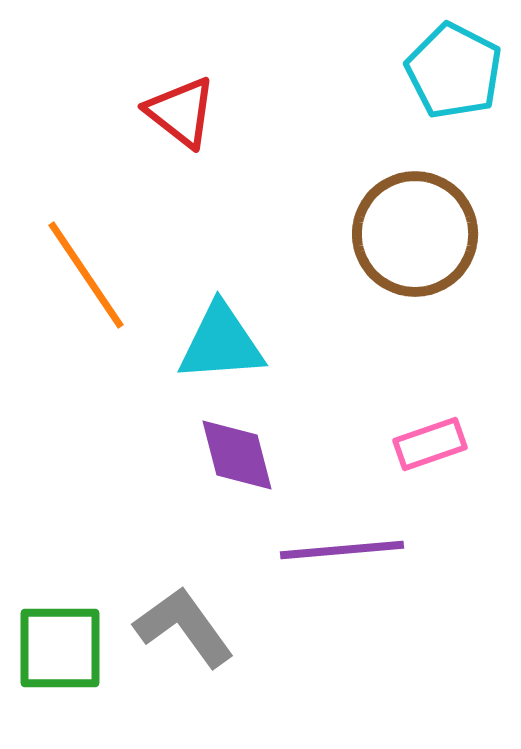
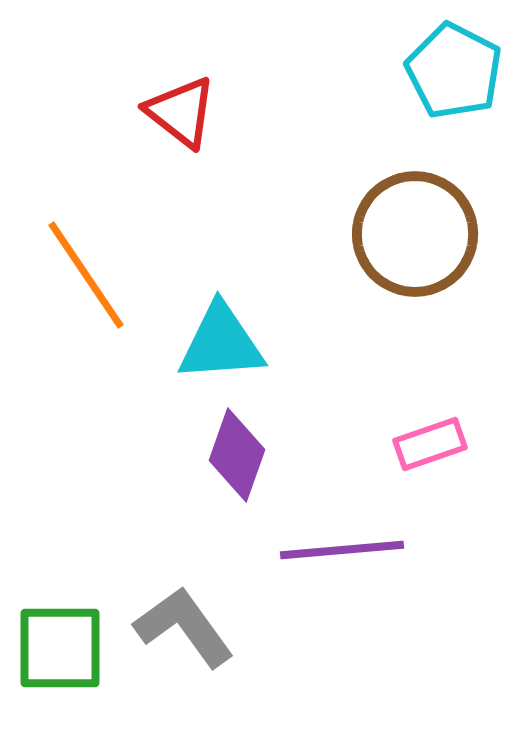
purple diamond: rotated 34 degrees clockwise
